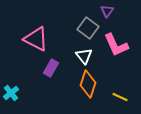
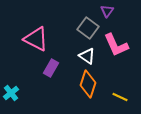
white triangle: moved 3 px right; rotated 18 degrees counterclockwise
